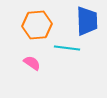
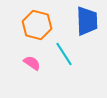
orange hexagon: rotated 20 degrees clockwise
cyan line: moved 3 px left, 6 px down; rotated 50 degrees clockwise
